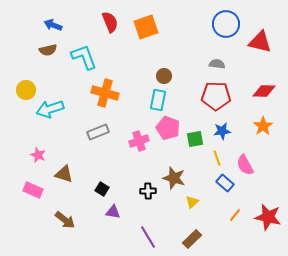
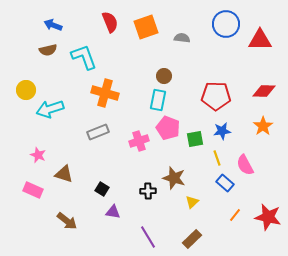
red triangle: moved 2 px up; rotated 15 degrees counterclockwise
gray semicircle: moved 35 px left, 26 px up
brown arrow: moved 2 px right, 1 px down
